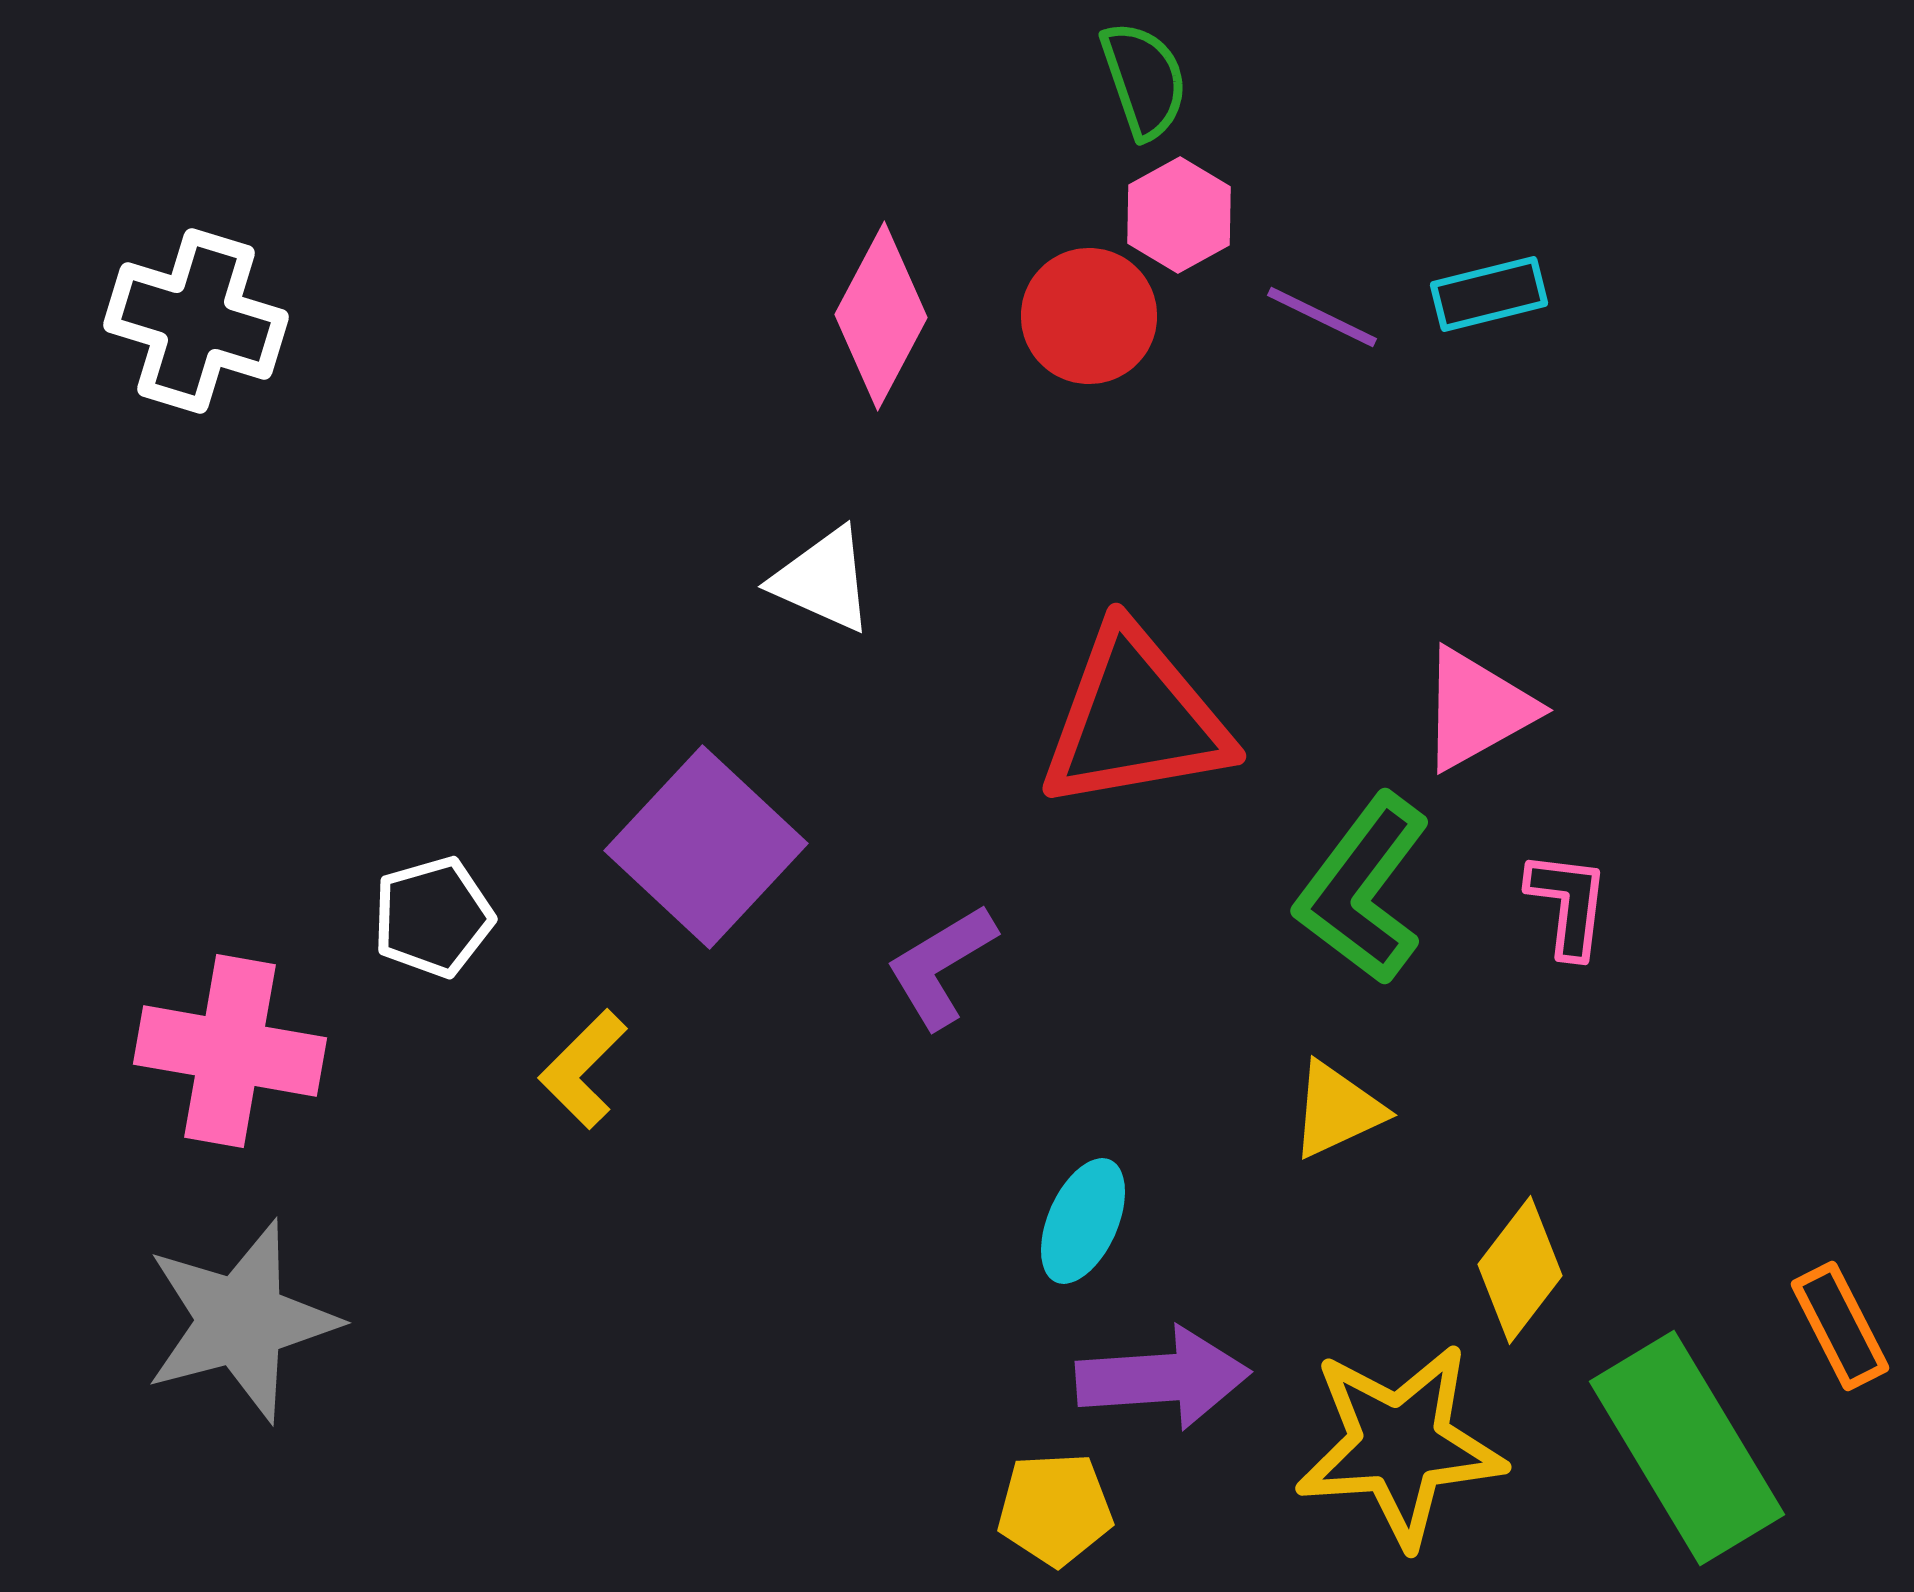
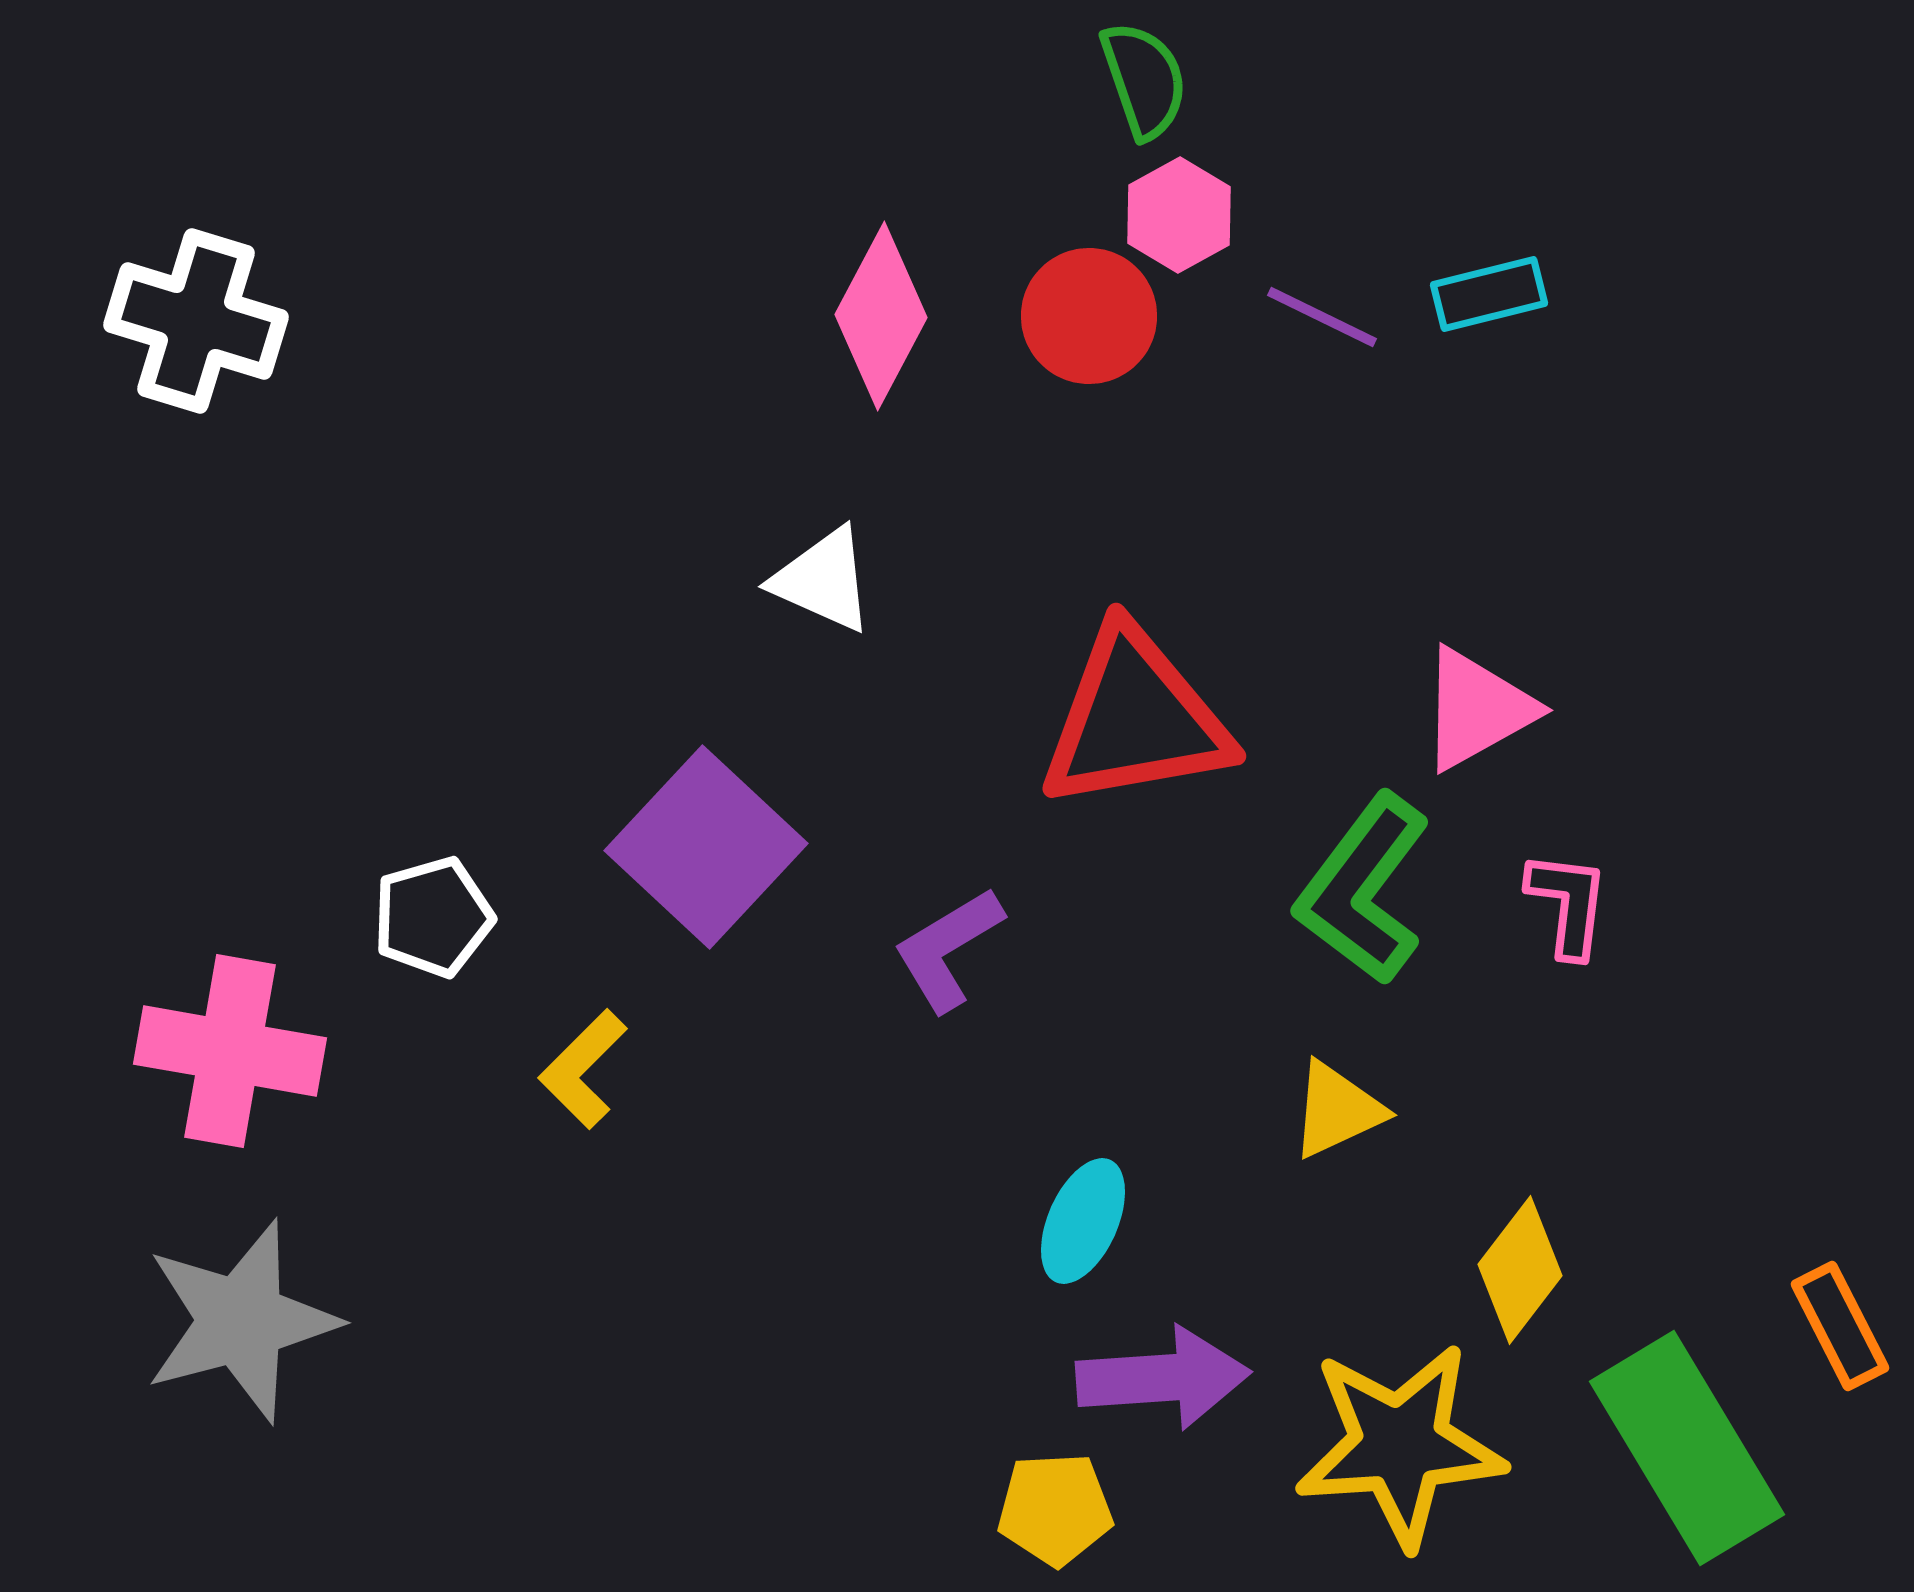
purple L-shape: moved 7 px right, 17 px up
